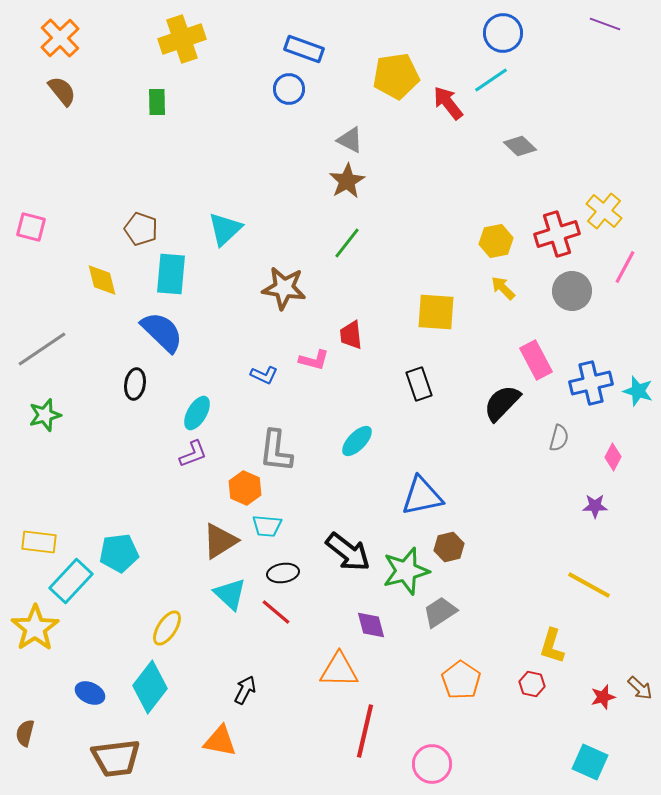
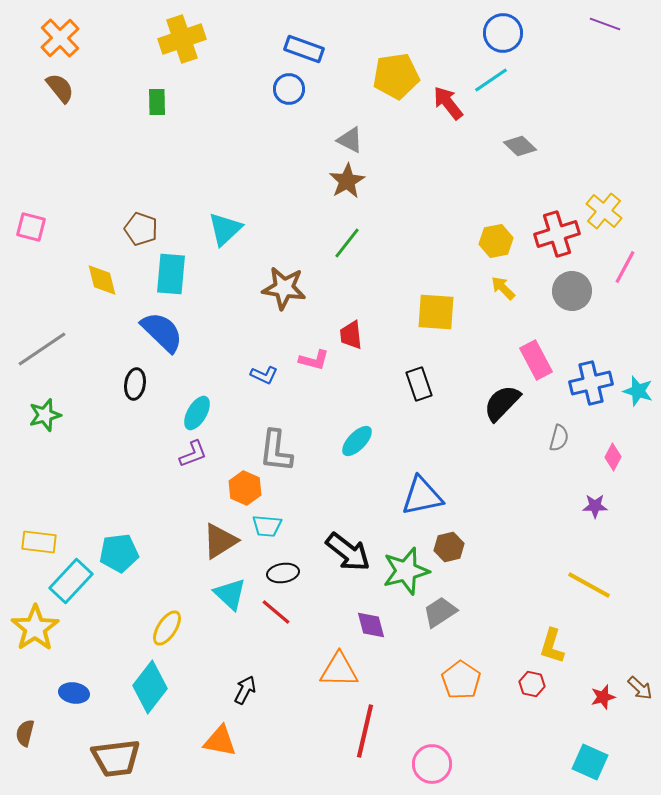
brown semicircle at (62, 91): moved 2 px left, 3 px up
blue ellipse at (90, 693): moved 16 px left; rotated 16 degrees counterclockwise
